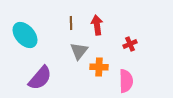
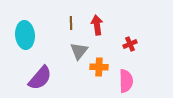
cyan ellipse: rotated 36 degrees clockwise
